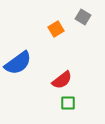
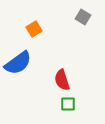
orange square: moved 22 px left
red semicircle: rotated 110 degrees clockwise
green square: moved 1 px down
